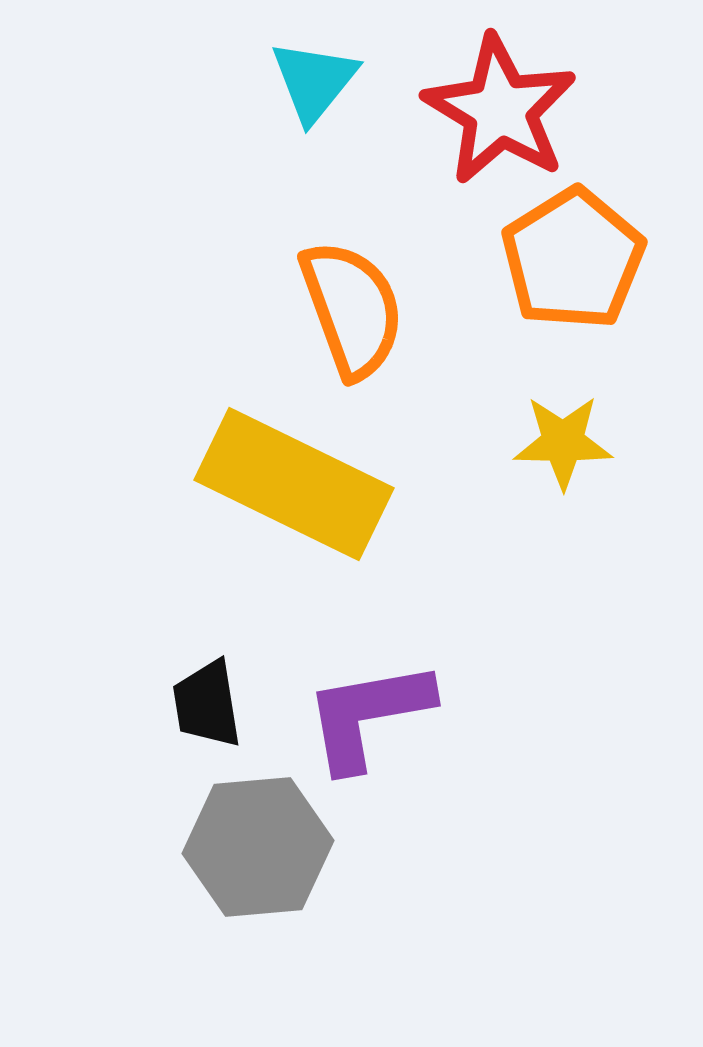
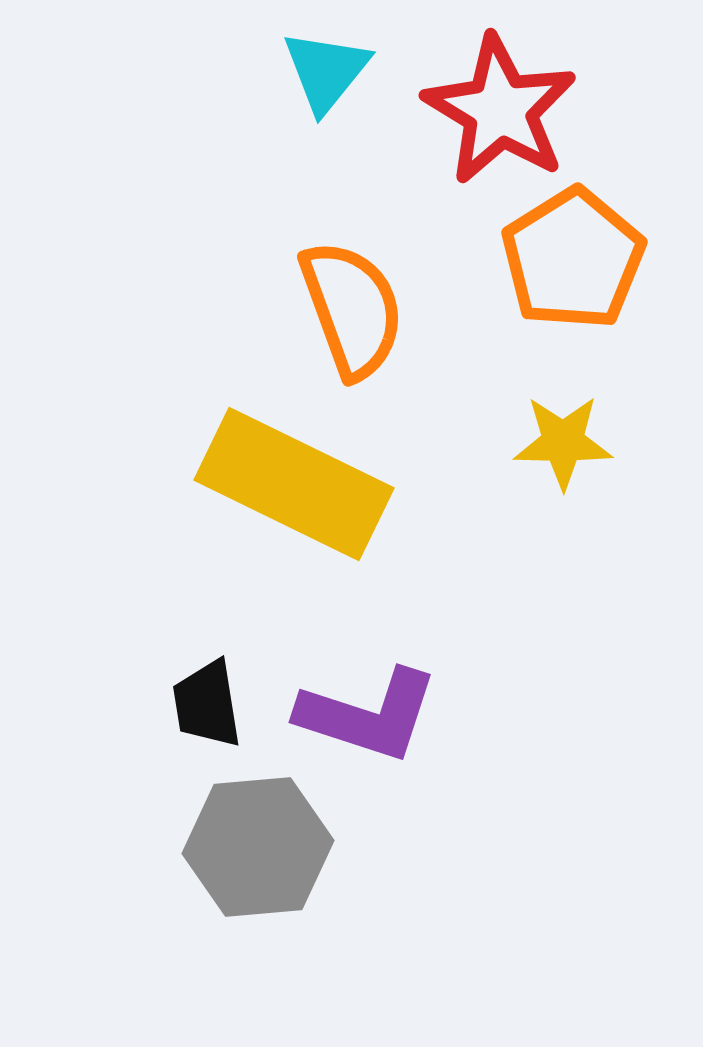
cyan triangle: moved 12 px right, 10 px up
purple L-shape: rotated 152 degrees counterclockwise
